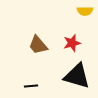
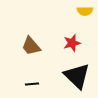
brown trapezoid: moved 7 px left, 1 px down
black triangle: rotated 28 degrees clockwise
black line: moved 1 px right, 2 px up
